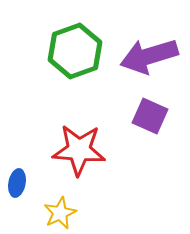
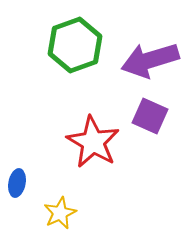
green hexagon: moved 6 px up
purple arrow: moved 1 px right, 4 px down
red star: moved 14 px right, 8 px up; rotated 26 degrees clockwise
